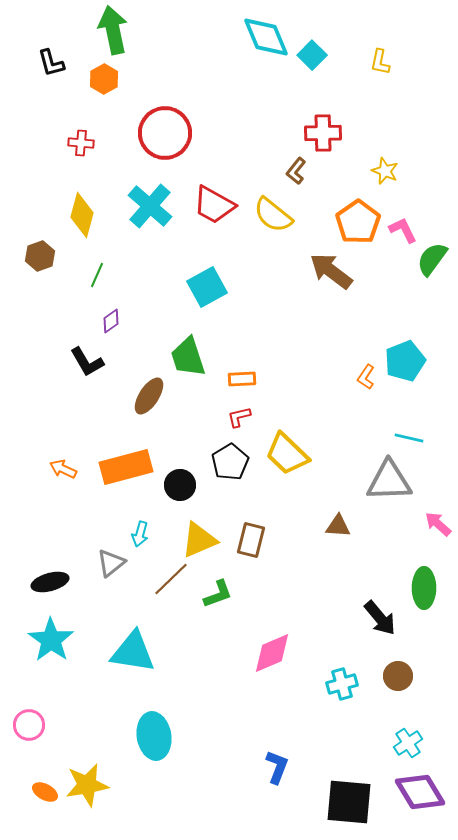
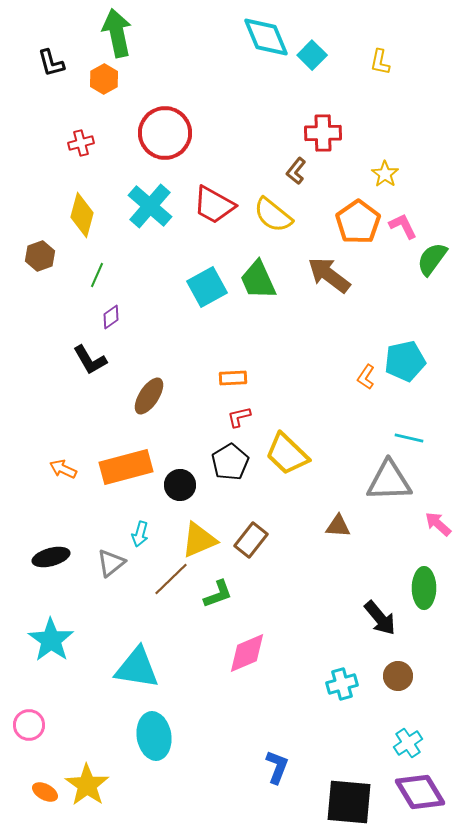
green arrow at (113, 30): moved 4 px right, 3 px down
red cross at (81, 143): rotated 20 degrees counterclockwise
yellow star at (385, 171): moved 3 px down; rotated 12 degrees clockwise
pink L-shape at (403, 230): moved 4 px up
brown arrow at (331, 271): moved 2 px left, 4 px down
purple diamond at (111, 321): moved 4 px up
green trapezoid at (188, 357): moved 70 px right, 77 px up; rotated 6 degrees counterclockwise
cyan pentagon at (405, 361): rotated 9 degrees clockwise
black L-shape at (87, 362): moved 3 px right, 2 px up
orange rectangle at (242, 379): moved 9 px left, 1 px up
brown rectangle at (251, 540): rotated 24 degrees clockwise
black ellipse at (50, 582): moved 1 px right, 25 px up
cyan triangle at (133, 652): moved 4 px right, 16 px down
pink diamond at (272, 653): moved 25 px left
yellow star at (87, 785): rotated 27 degrees counterclockwise
